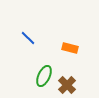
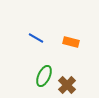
blue line: moved 8 px right; rotated 14 degrees counterclockwise
orange rectangle: moved 1 px right, 6 px up
